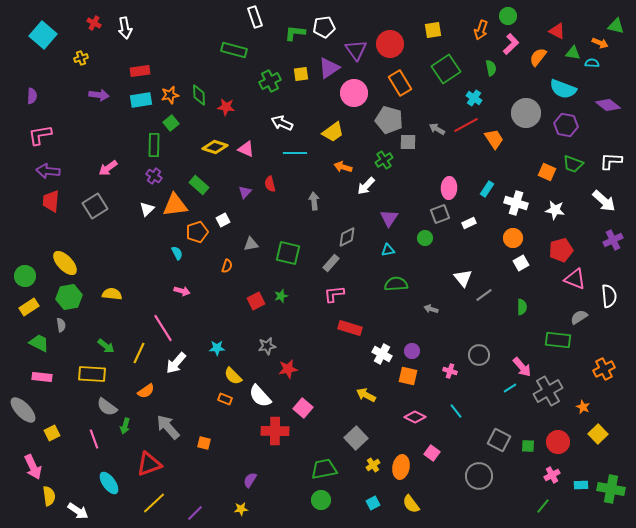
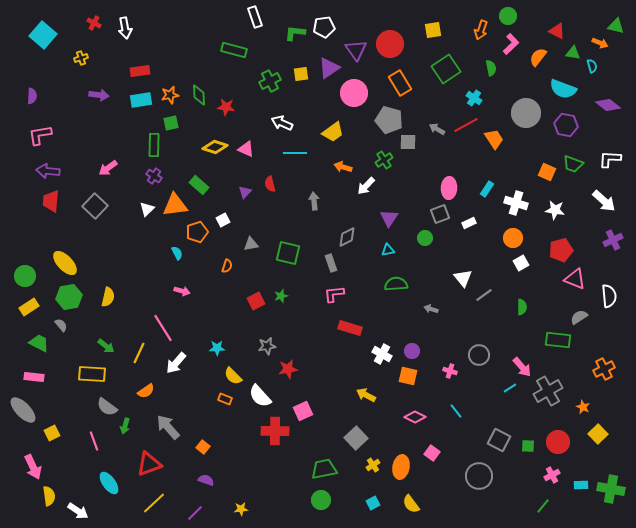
cyan semicircle at (592, 63): moved 3 px down; rotated 72 degrees clockwise
green square at (171, 123): rotated 28 degrees clockwise
white L-shape at (611, 161): moved 1 px left, 2 px up
gray square at (95, 206): rotated 15 degrees counterclockwise
gray rectangle at (331, 263): rotated 60 degrees counterclockwise
yellow semicircle at (112, 294): moved 4 px left, 3 px down; rotated 96 degrees clockwise
gray semicircle at (61, 325): rotated 32 degrees counterclockwise
pink rectangle at (42, 377): moved 8 px left
pink square at (303, 408): moved 3 px down; rotated 24 degrees clockwise
pink line at (94, 439): moved 2 px down
orange square at (204, 443): moved 1 px left, 4 px down; rotated 24 degrees clockwise
purple semicircle at (250, 480): moved 44 px left; rotated 77 degrees clockwise
